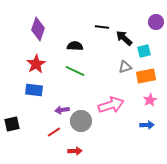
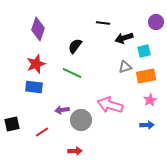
black line: moved 1 px right, 4 px up
black arrow: rotated 60 degrees counterclockwise
black semicircle: rotated 56 degrees counterclockwise
red star: rotated 12 degrees clockwise
green line: moved 3 px left, 2 px down
blue rectangle: moved 3 px up
pink arrow: moved 1 px left; rotated 145 degrees counterclockwise
gray circle: moved 1 px up
red line: moved 12 px left
